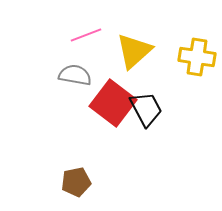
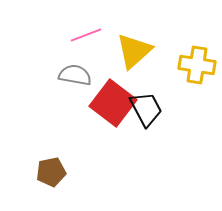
yellow cross: moved 8 px down
brown pentagon: moved 25 px left, 10 px up
